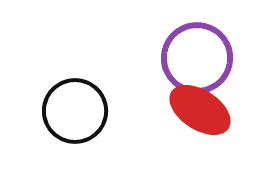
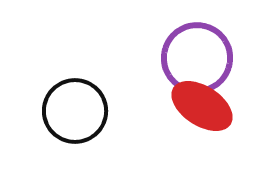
red ellipse: moved 2 px right, 4 px up
